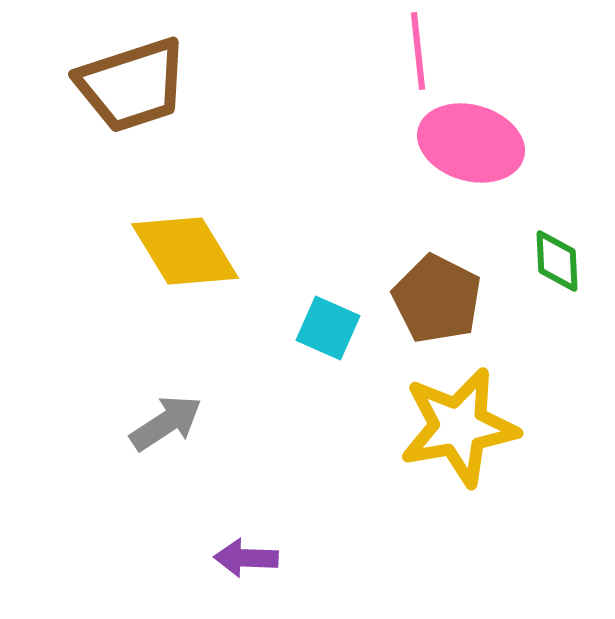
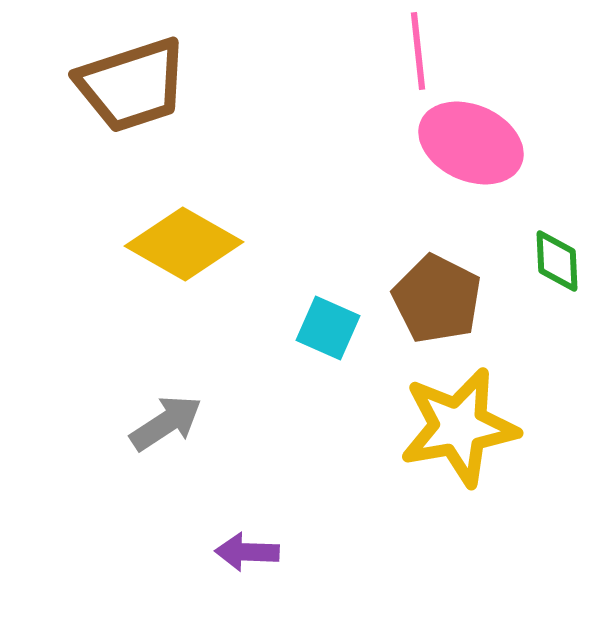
pink ellipse: rotated 8 degrees clockwise
yellow diamond: moved 1 px left, 7 px up; rotated 29 degrees counterclockwise
purple arrow: moved 1 px right, 6 px up
